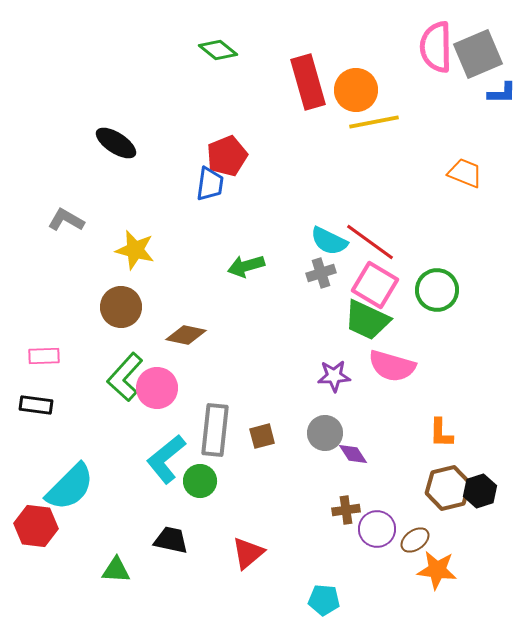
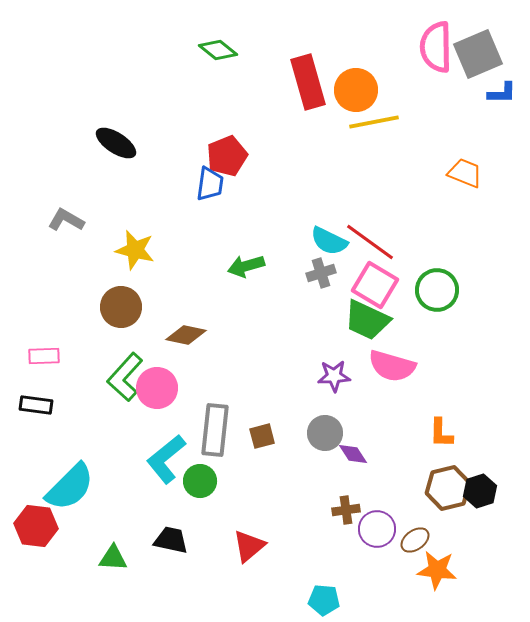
red triangle at (248, 553): moved 1 px right, 7 px up
green triangle at (116, 570): moved 3 px left, 12 px up
